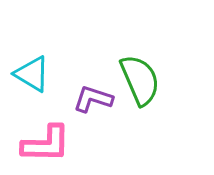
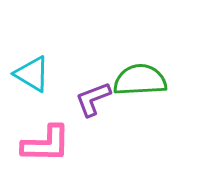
green semicircle: rotated 70 degrees counterclockwise
purple L-shape: rotated 39 degrees counterclockwise
